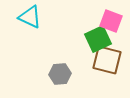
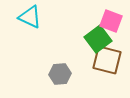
green square: rotated 12 degrees counterclockwise
